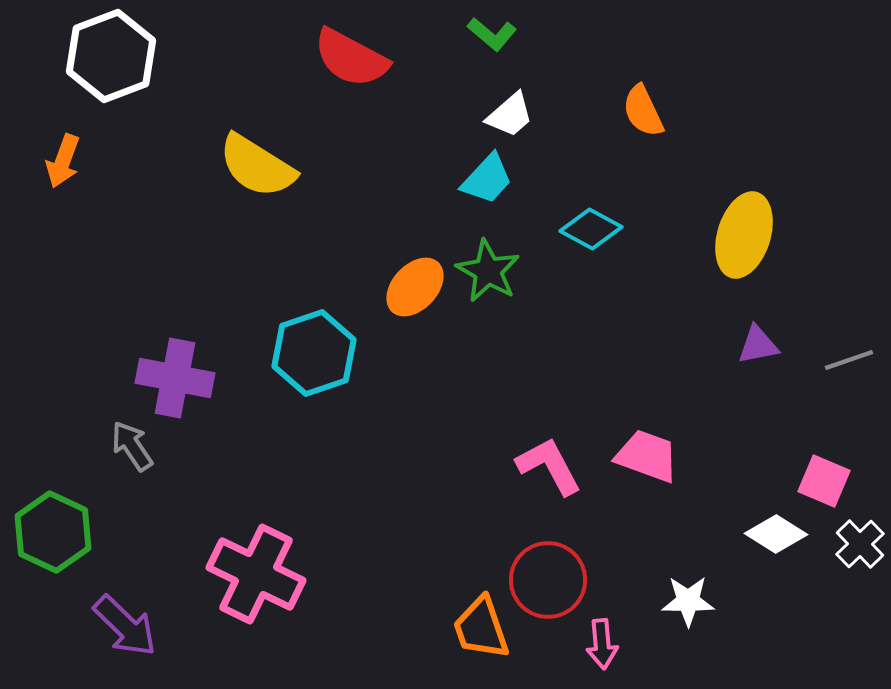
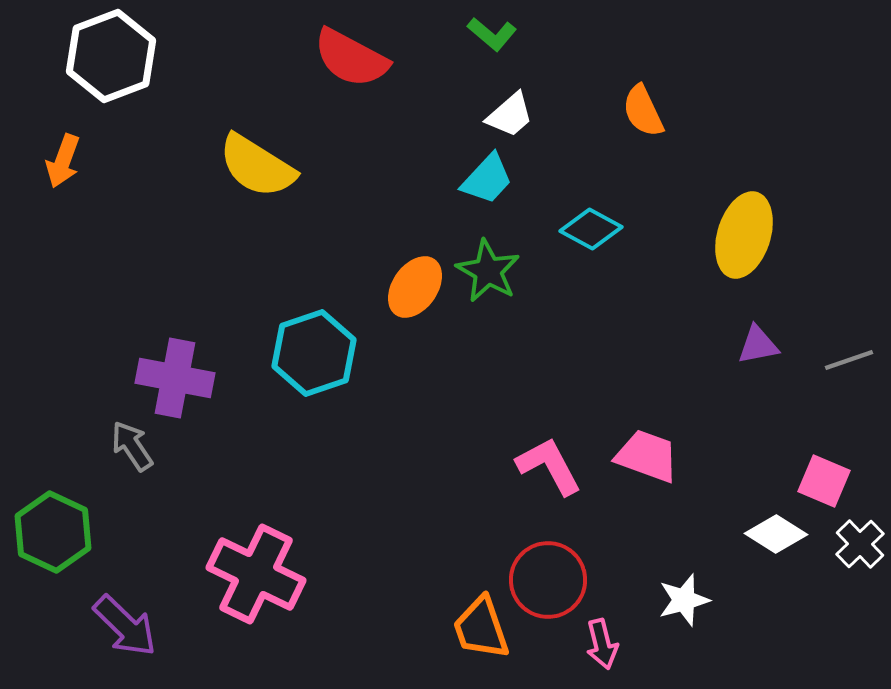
orange ellipse: rotated 8 degrees counterclockwise
white star: moved 4 px left, 1 px up; rotated 16 degrees counterclockwise
pink arrow: rotated 9 degrees counterclockwise
